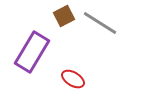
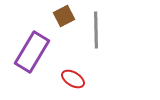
gray line: moved 4 px left, 7 px down; rotated 57 degrees clockwise
